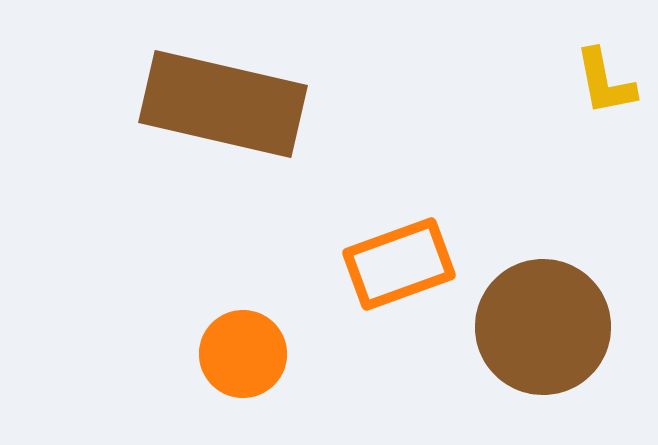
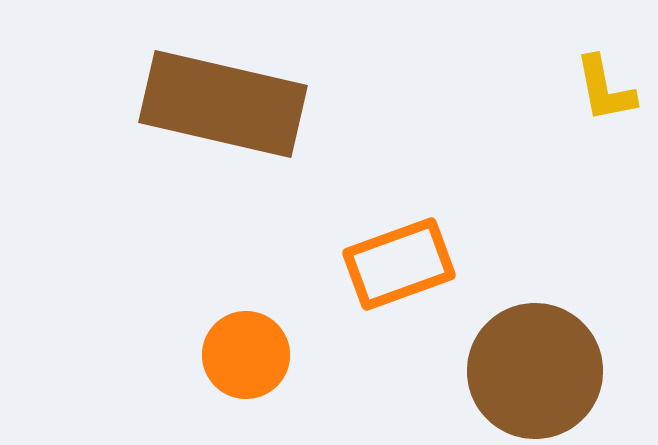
yellow L-shape: moved 7 px down
brown circle: moved 8 px left, 44 px down
orange circle: moved 3 px right, 1 px down
